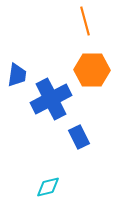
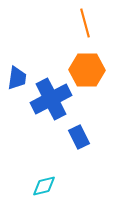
orange line: moved 2 px down
orange hexagon: moved 5 px left
blue trapezoid: moved 3 px down
cyan diamond: moved 4 px left, 1 px up
